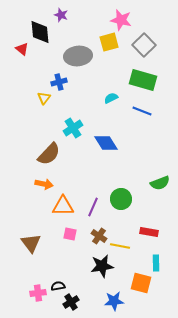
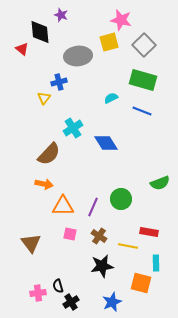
yellow line: moved 8 px right
black semicircle: rotated 96 degrees counterclockwise
blue star: moved 2 px left, 1 px down; rotated 18 degrees counterclockwise
